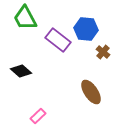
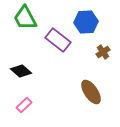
blue hexagon: moved 7 px up; rotated 10 degrees counterclockwise
brown cross: rotated 16 degrees clockwise
pink rectangle: moved 14 px left, 11 px up
